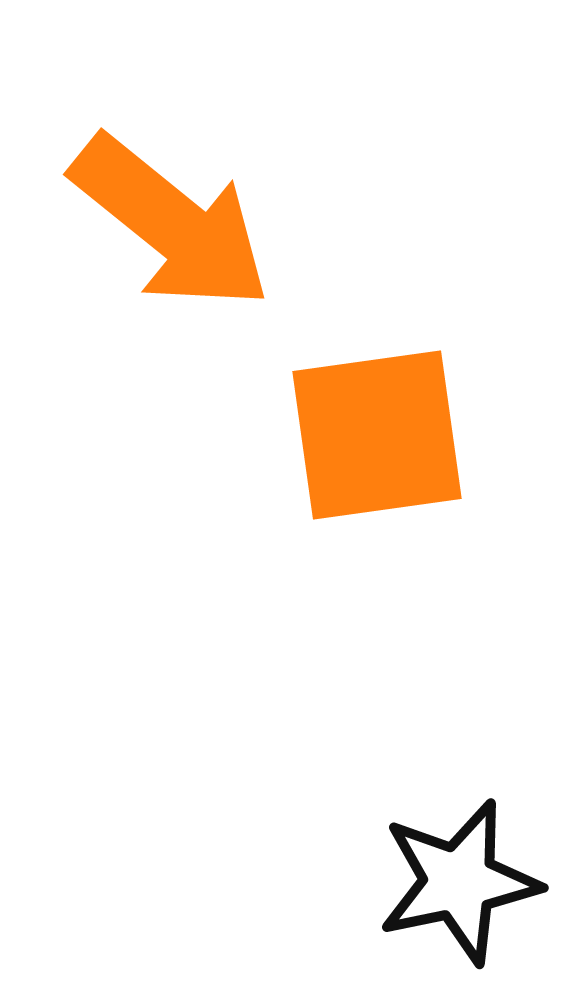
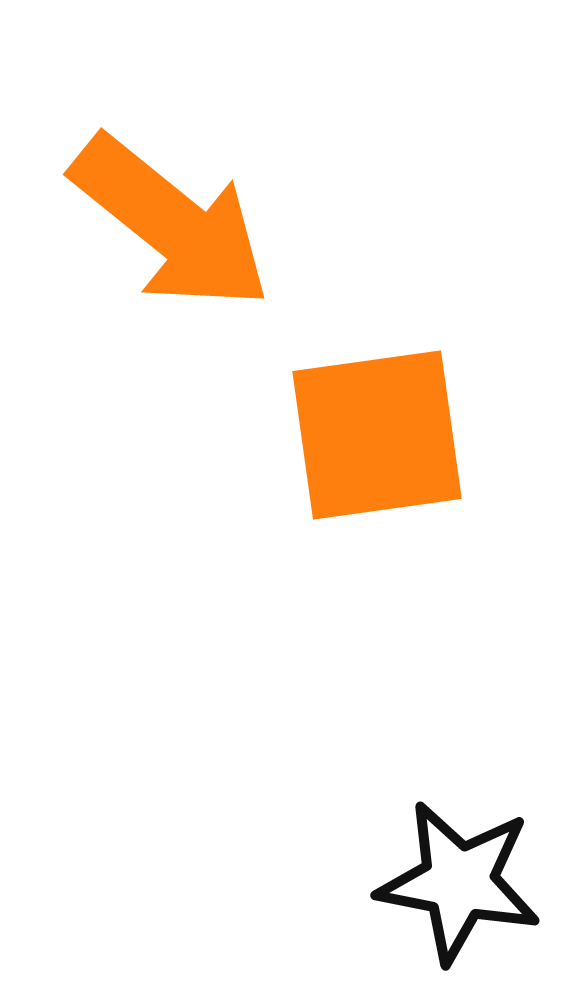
black star: rotated 23 degrees clockwise
